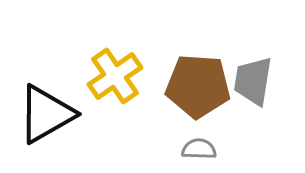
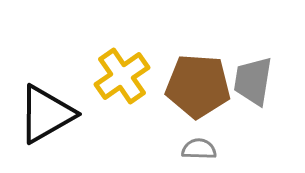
yellow cross: moved 7 px right
